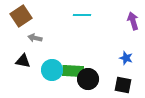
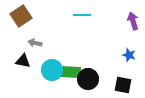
gray arrow: moved 5 px down
blue star: moved 3 px right, 3 px up
green rectangle: moved 3 px left, 1 px down
